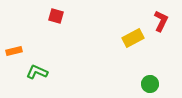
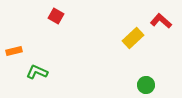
red square: rotated 14 degrees clockwise
red L-shape: rotated 75 degrees counterclockwise
yellow rectangle: rotated 15 degrees counterclockwise
green circle: moved 4 px left, 1 px down
